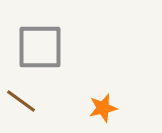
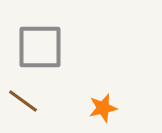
brown line: moved 2 px right
